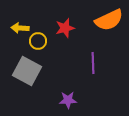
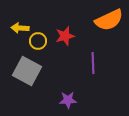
red star: moved 8 px down
